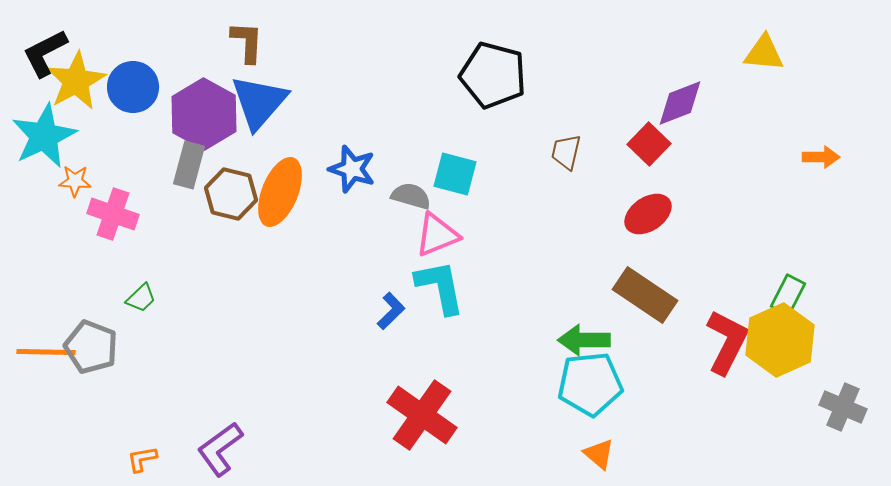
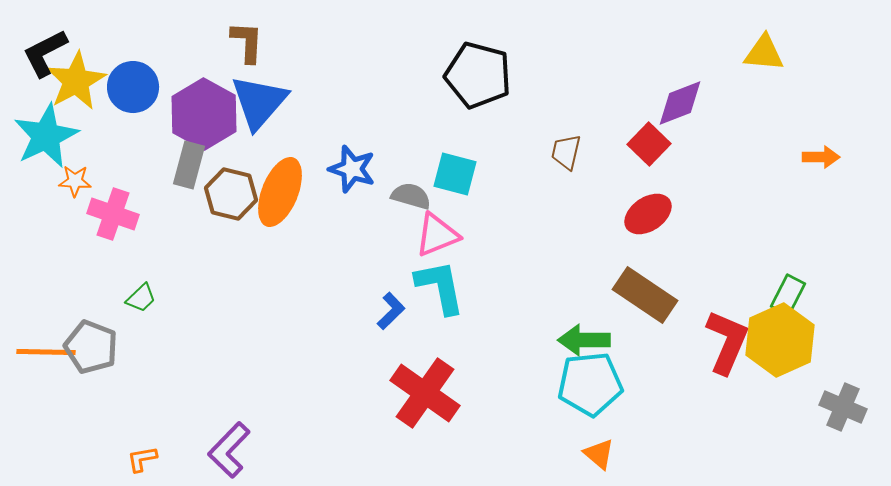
black pentagon: moved 15 px left
cyan star: moved 2 px right
red L-shape: rotated 4 degrees counterclockwise
red cross: moved 3 px right, 22 px up
purple L-shape: moved 9 px right, 1 px down; rotated 10 degrees counterclockwise
